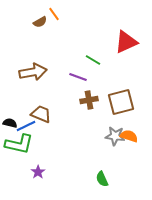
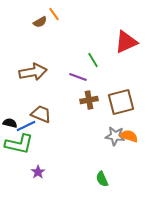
green line: rotated 28 degrees clockwise
